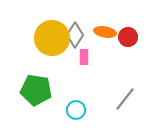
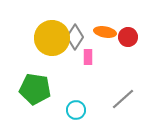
gray diamond: moved 2 px down
pink rectangle: moved 4 px right
green pentagon: moved 1 px left, 1 px up
gray line: moved 2 px left; rotated 10 degrees clockwise
